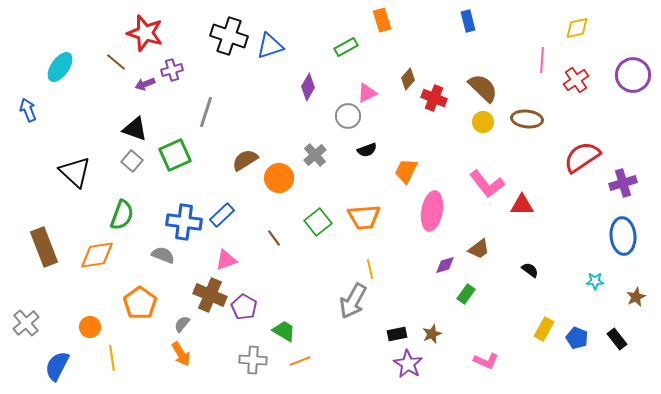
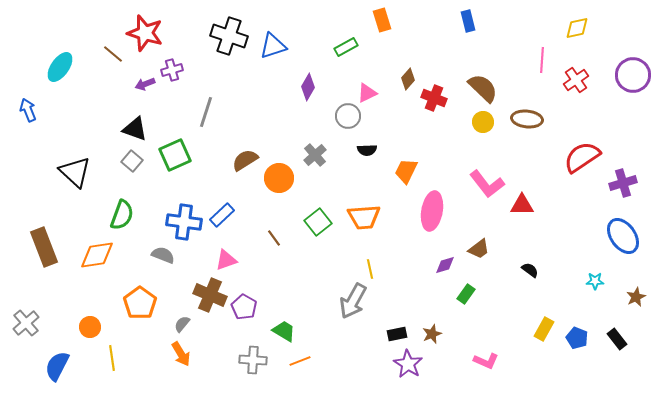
blue triangle at (270, 46): moved 3 px right
brown line at (116, 62): moved 3 px left, 8 px up
black semicircle at (367, 150): rotated 18 degrees clockwise
blue ellipse at (623, 236): rotated 30 degrees counterclockwise
